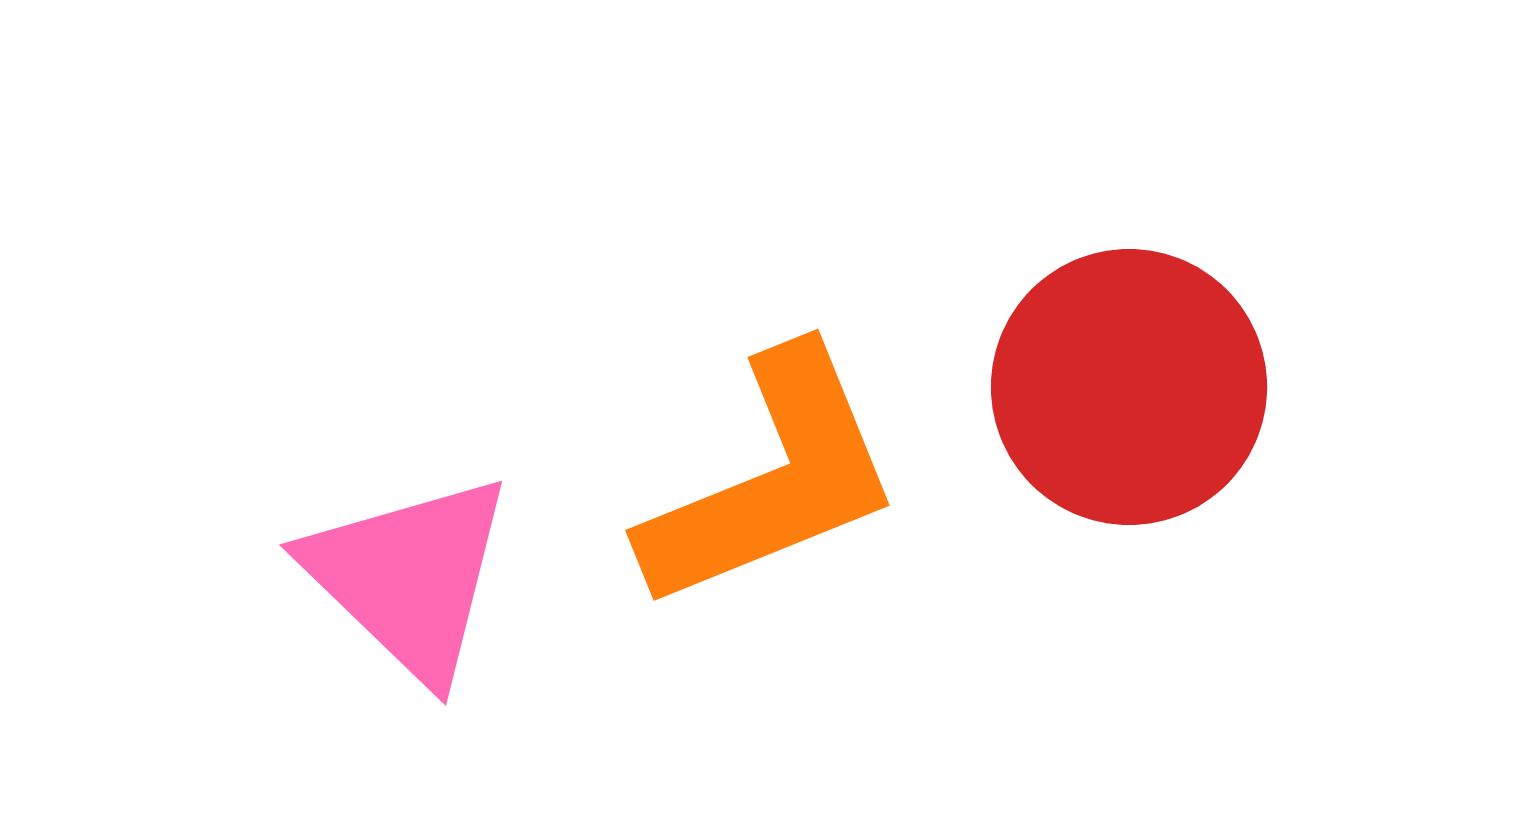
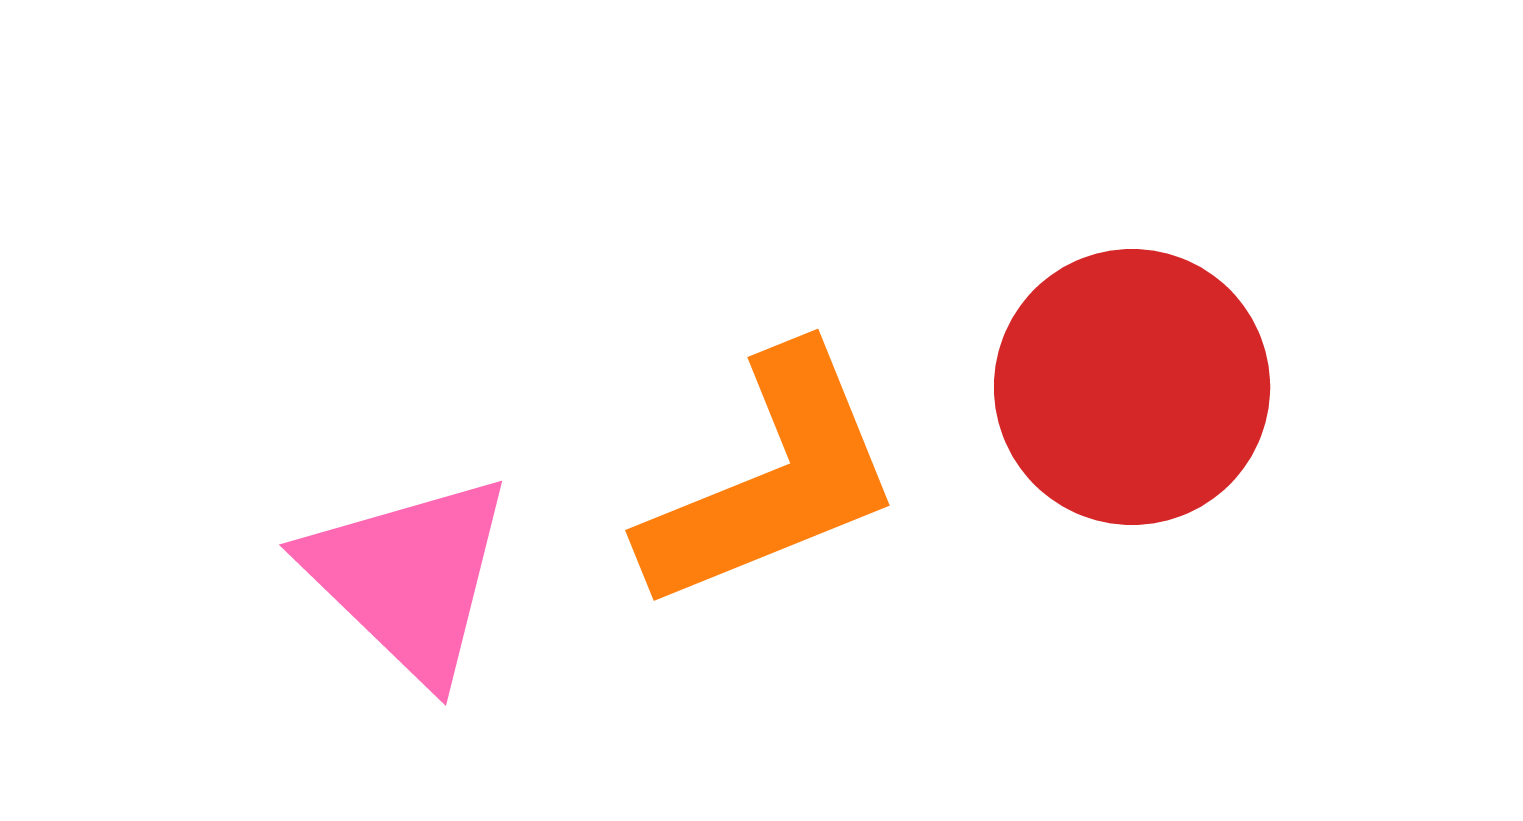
red circle: moved 3 px right
